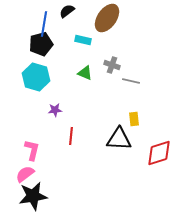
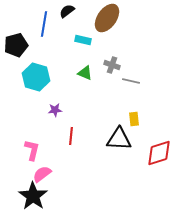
black pentagon: moved 25 px left, 1 px down
pink semicircle: moved 17 px right
black star: rotated 28 degrees counterclockwise
